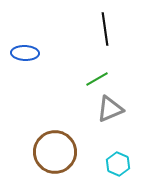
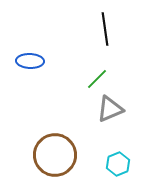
blue ellipse: moved 5 px right, 8 px down
green line: rotated 15 degrees counterclockwise
brown circle: moved 3 px down
cyan hexagon: rotated 15 degrees clockwise
